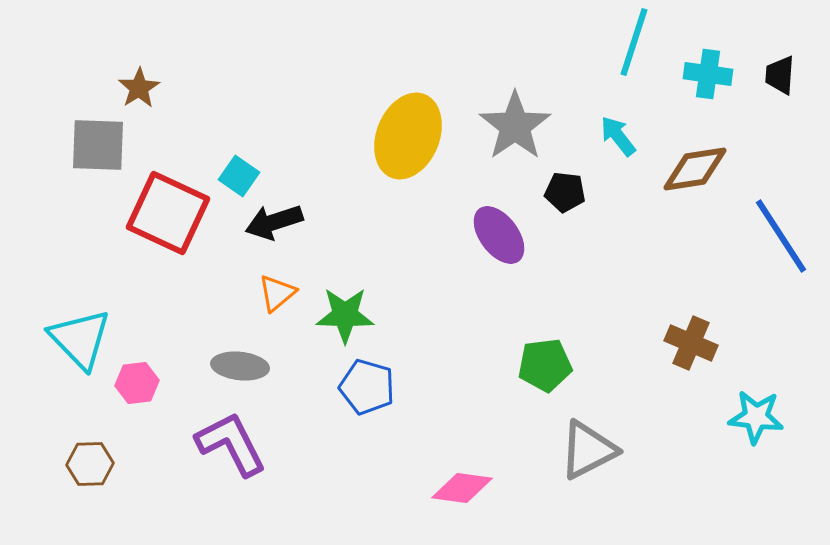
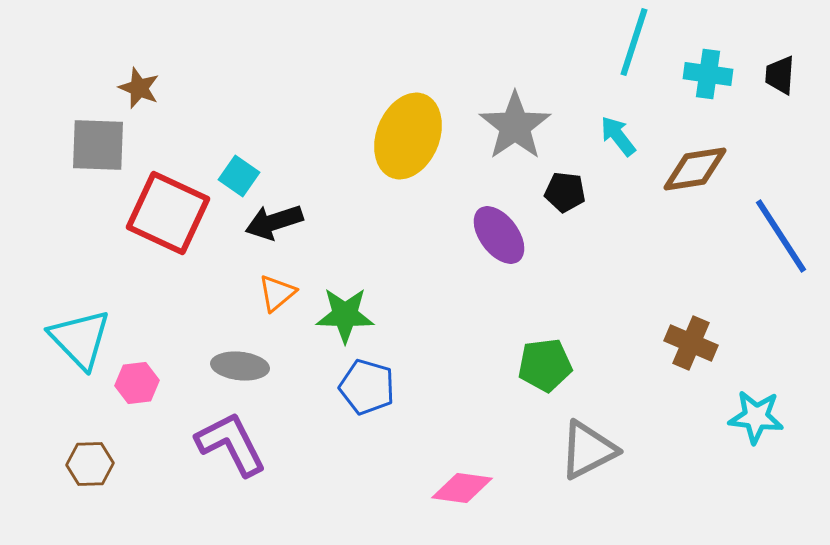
brown star: rotated 18 degrees counterclockwise
